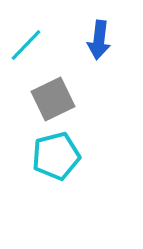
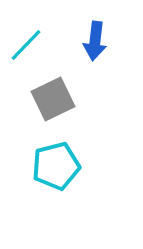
blue arrow: moved 4 px left, 1 px down
cyan pentagon: moved 10 px down
